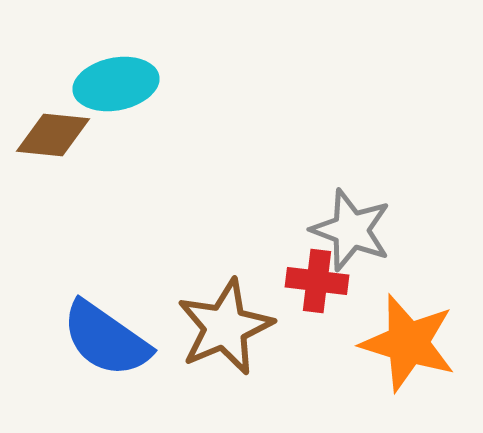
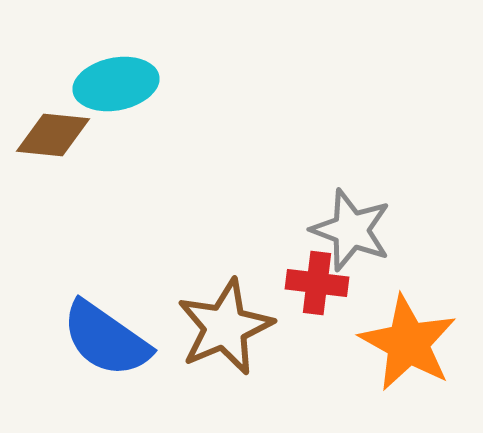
red cross: moved 2 px down
orange star: rotated 12 degrees clockwise
